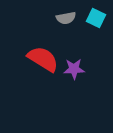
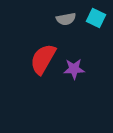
gray semicircle: moved 1 px down
red semicircle: rotated 92 degrees counterclockwise
